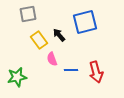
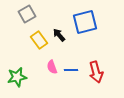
gray square: moved 1 px left; rotated 18 degrees counterclockwise
pink semicircle: moved 8 px down
